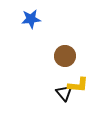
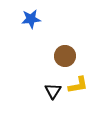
yellow L-shape: rotated 15 degrees counterclockwise
black triangle: moved 11 px left, 2 px up; rotated 12 degrees clockwise
